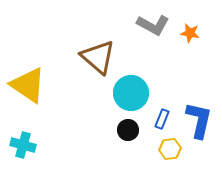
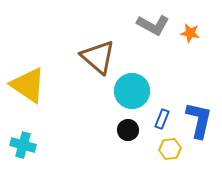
cyan circle: moved 1 px right, 2 px up
